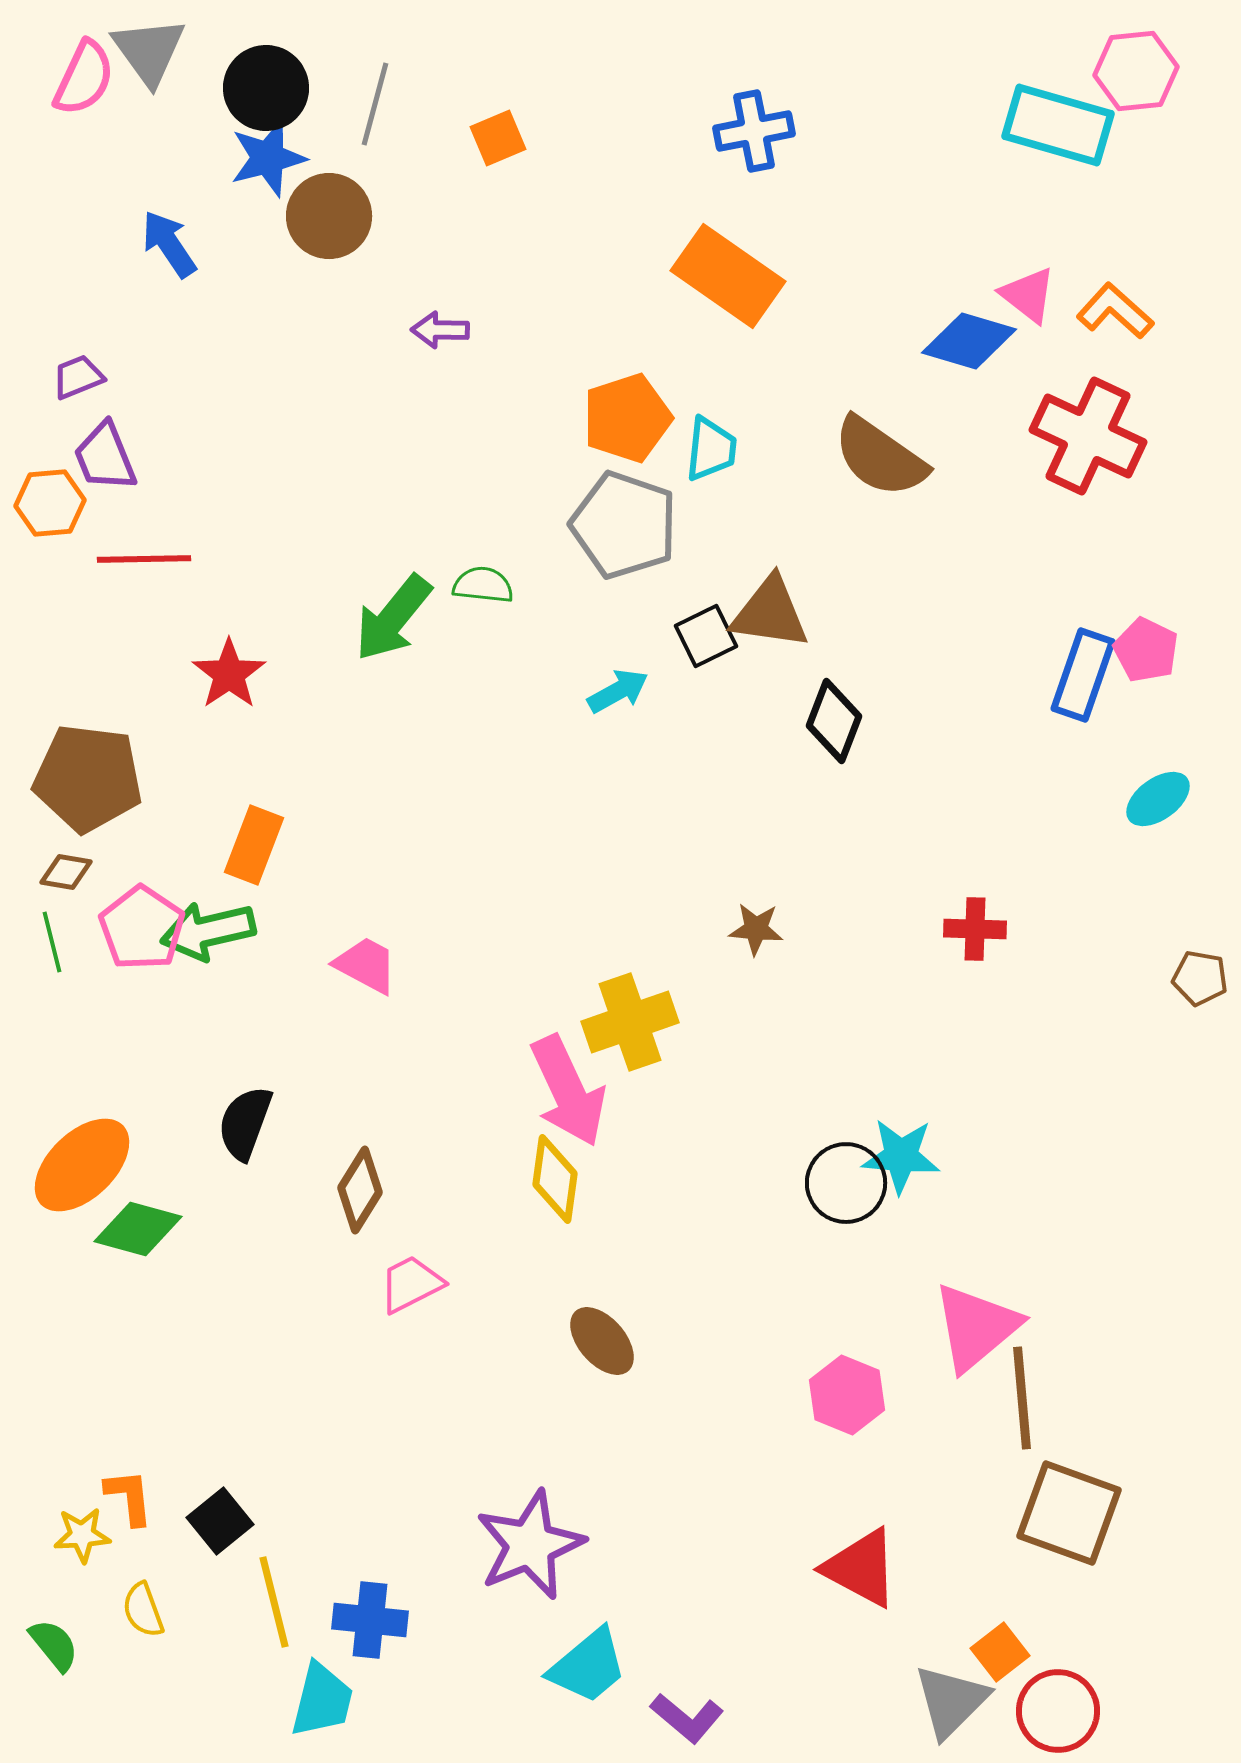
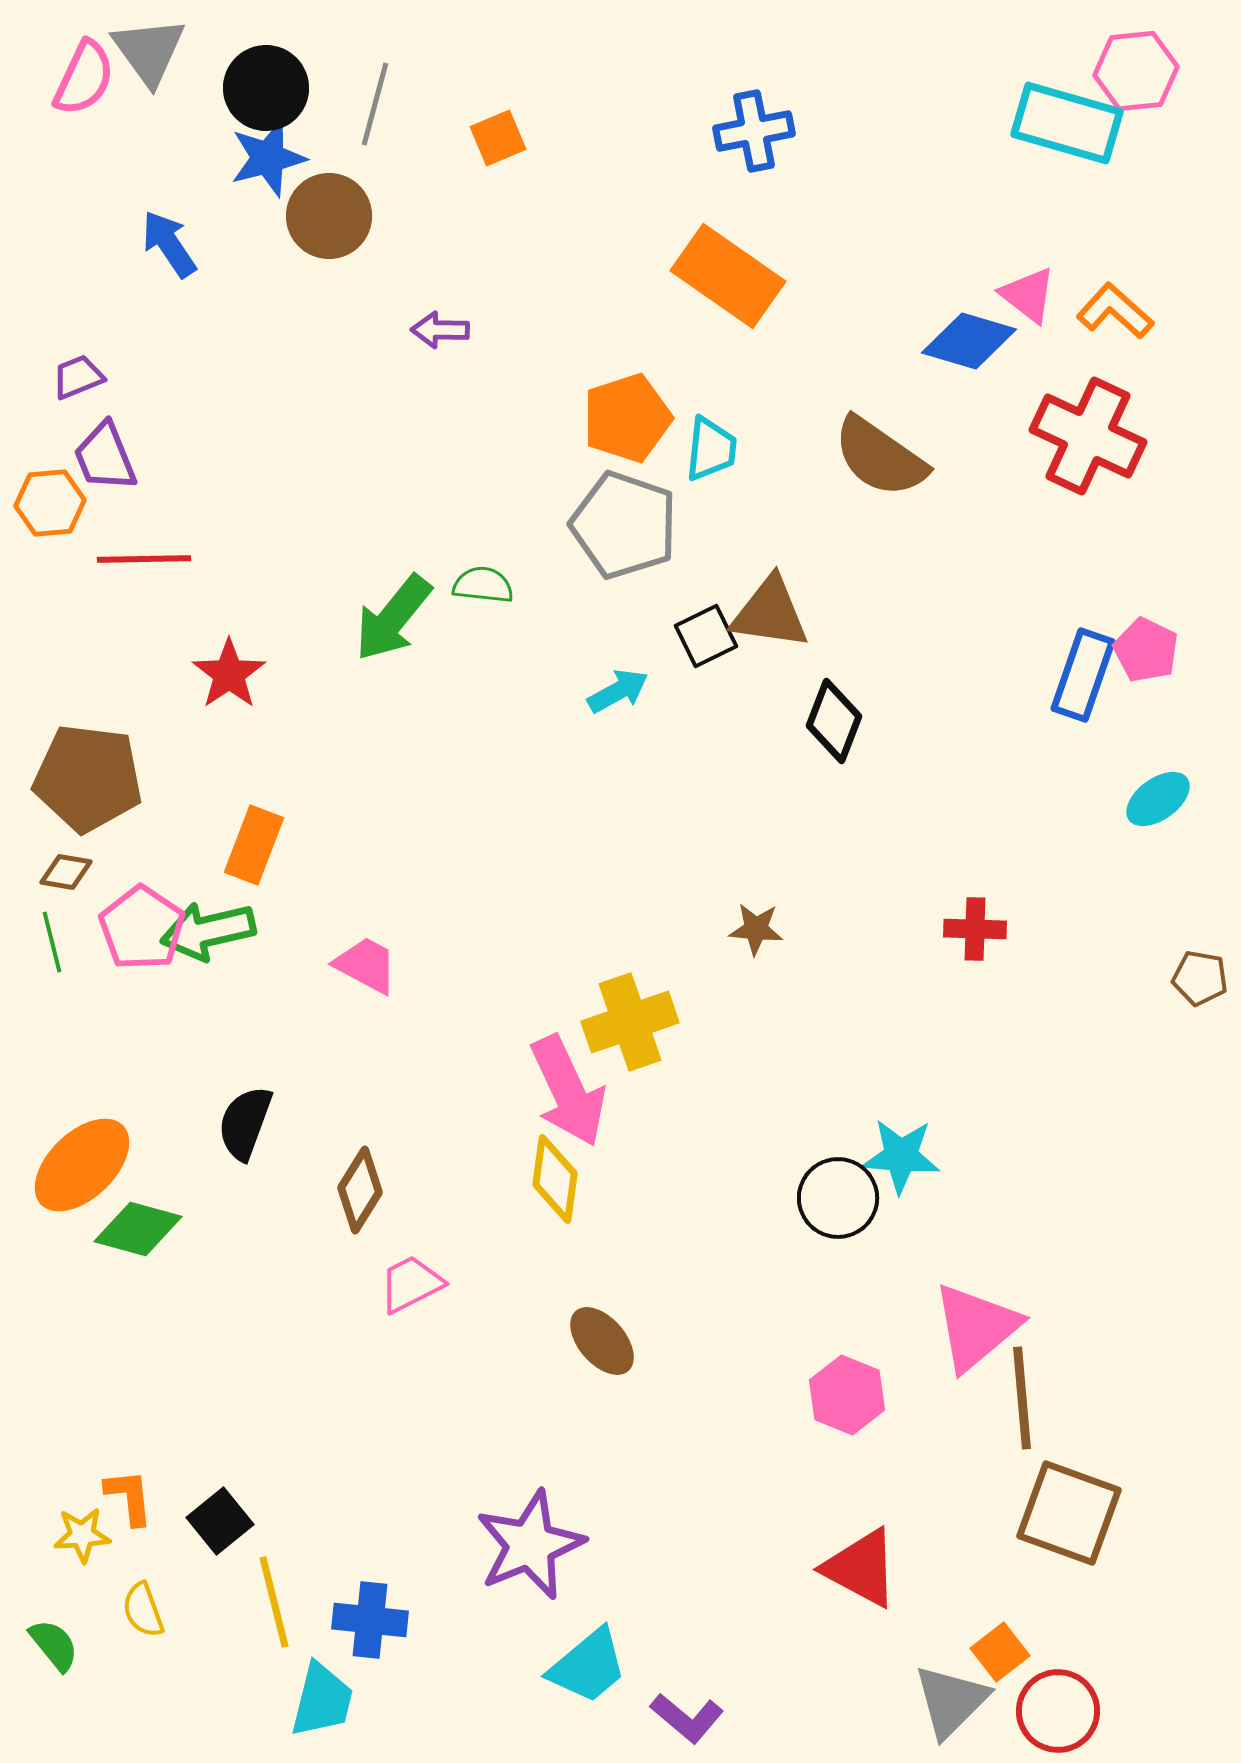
cyan rectangle at (1058, 125): moved 9 px right, 2 px up
black circle at (846, 1183): moved 8 px left, 15 px down
